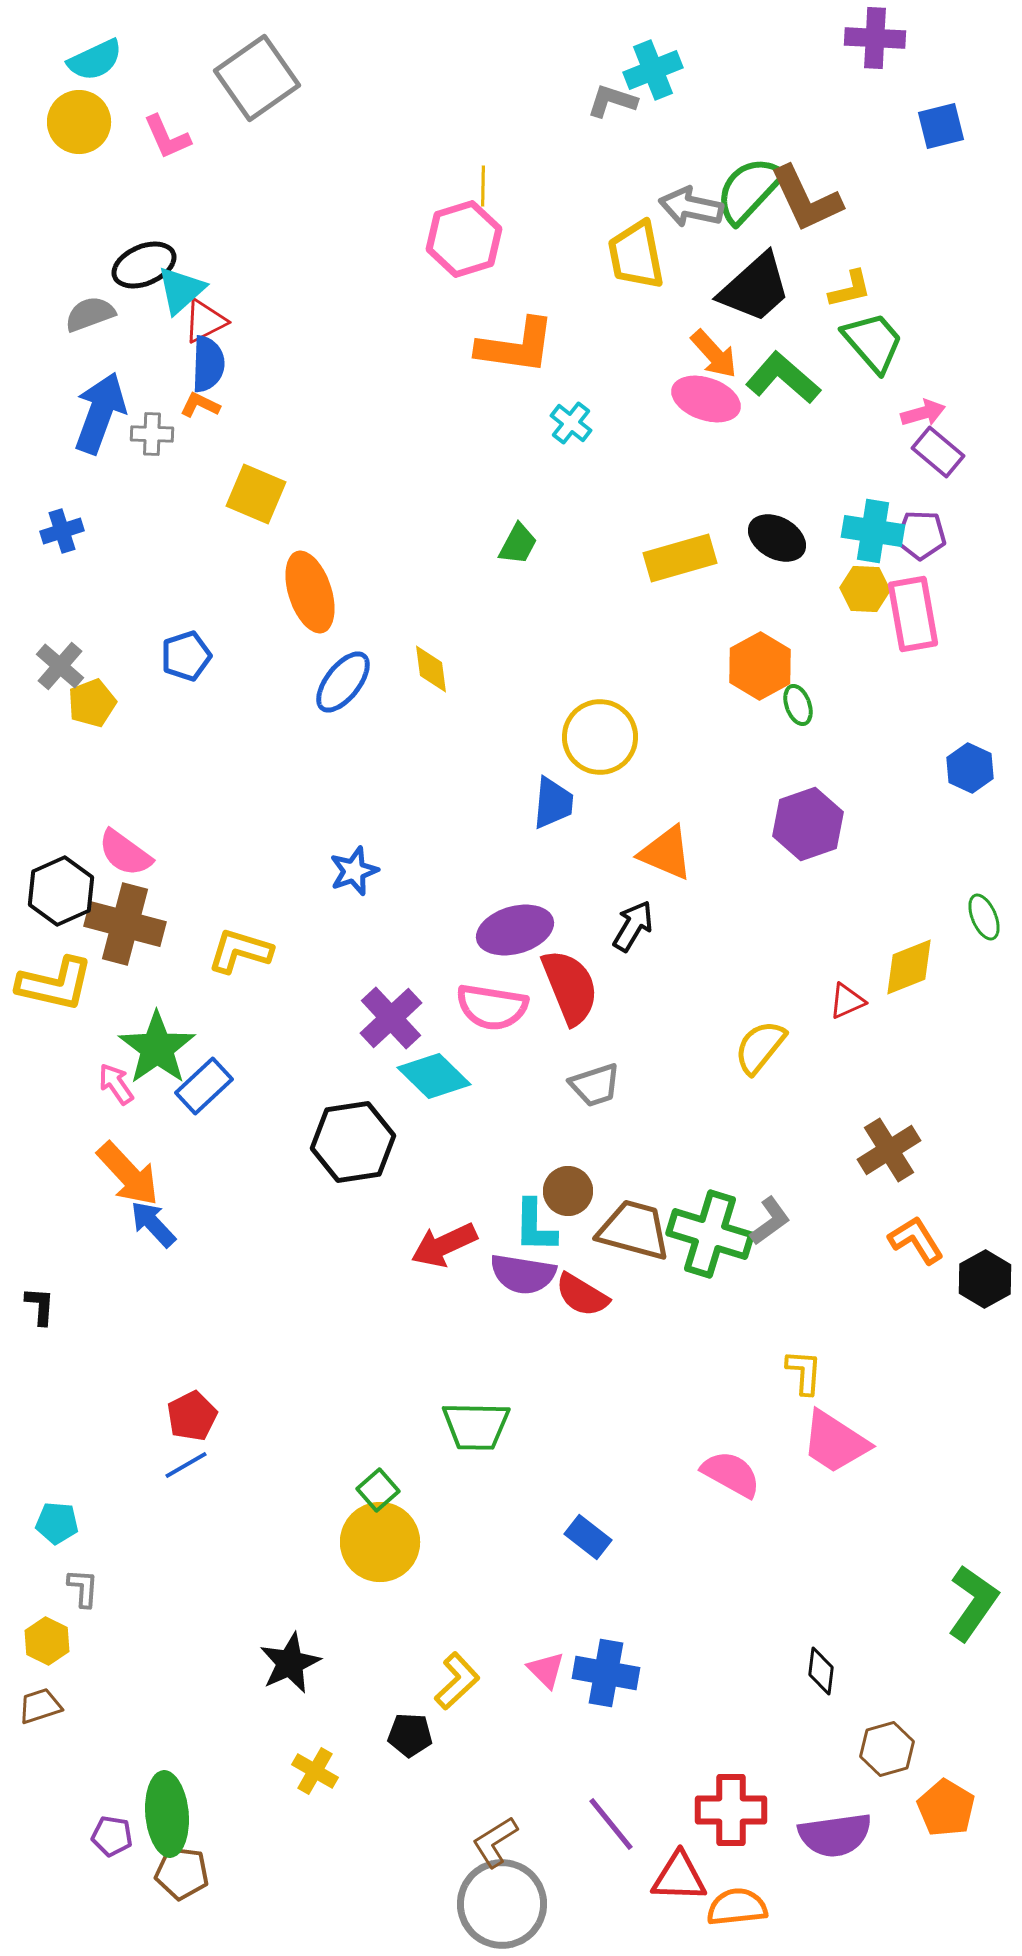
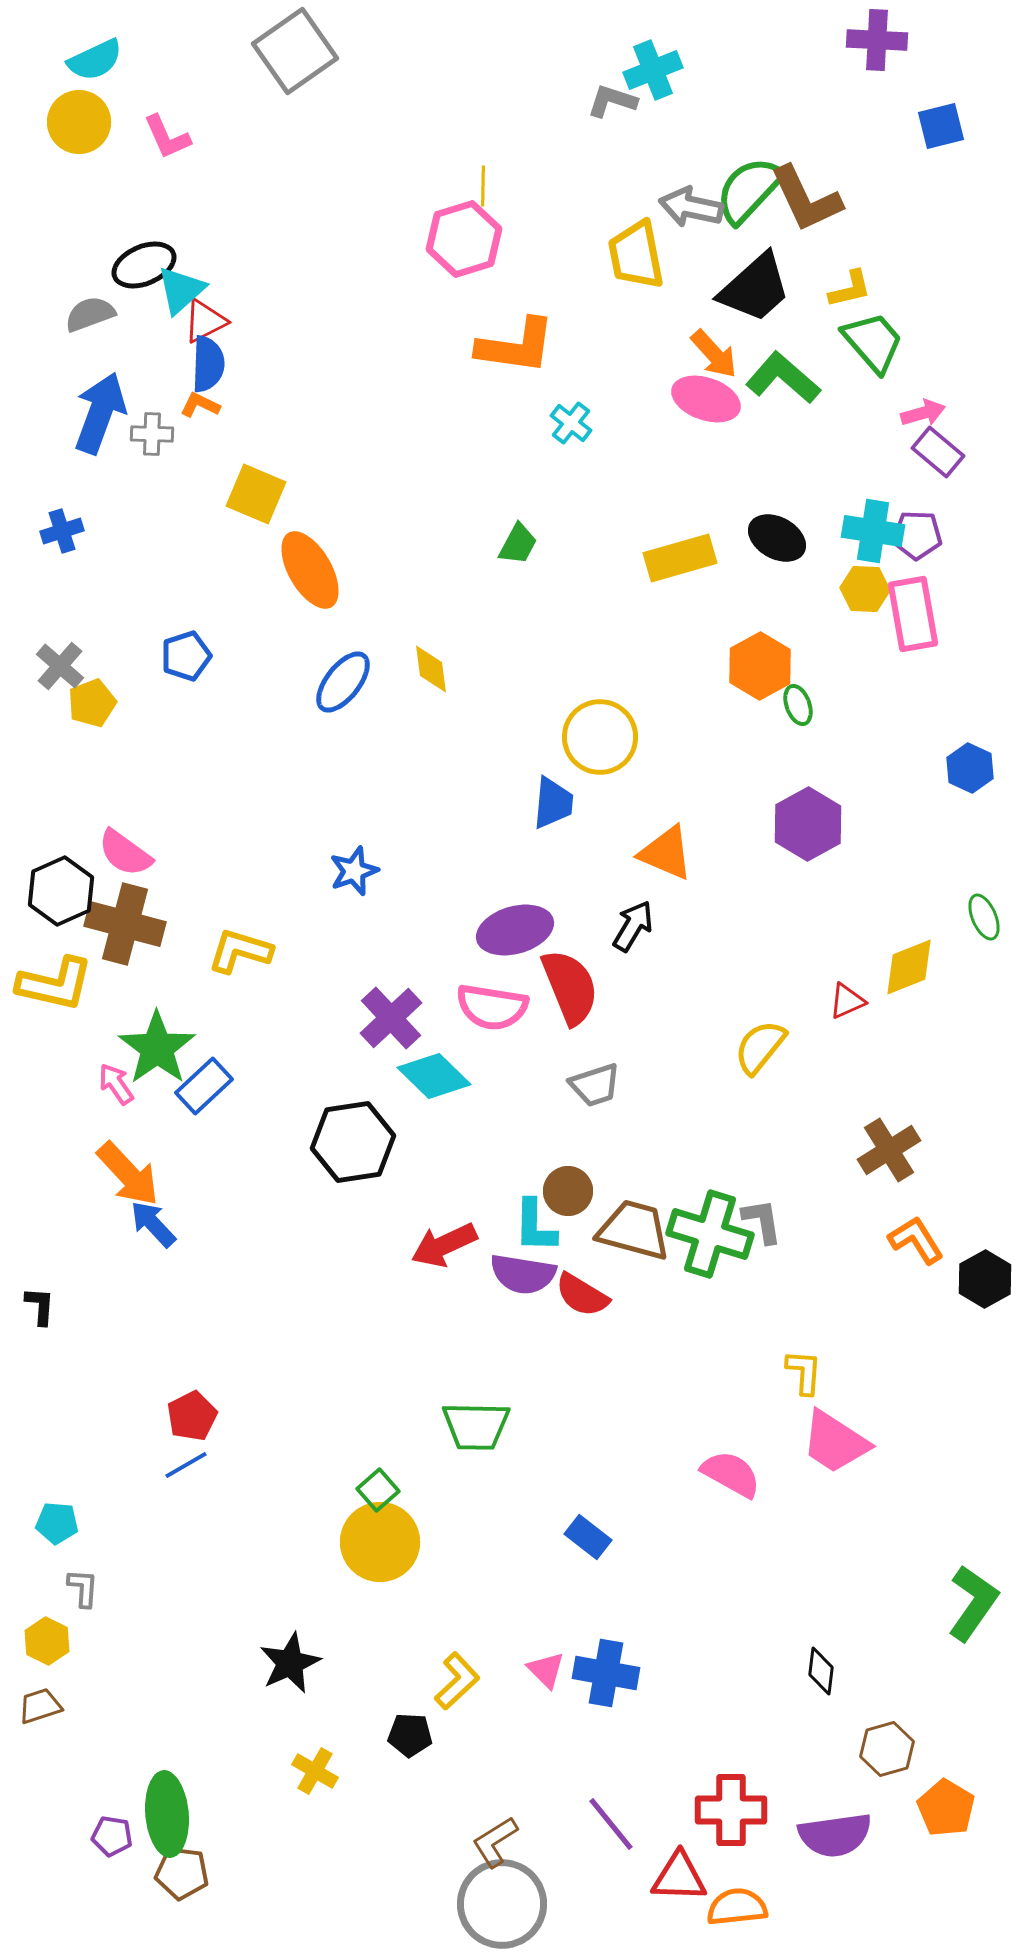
purple cross at (875, 38): moved 2 px right, 2 px down
gray square at (257, 78): moved 38 px right, 27 px up
purple pentagon at (921, 535): moved 4 px left
orange ellipse at (310, 592): moved 22 px up; rotated 12 degrees counterclockwise
purple hexagon at (808, 824): rotated 10 degrees counterclockwise
gray L-shape at (770, 1221): moved 8 px left; rotated 63 degrees counterclockwise
